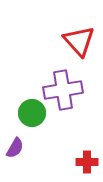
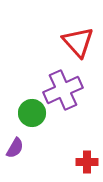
red triangle: moved 1 px left, 1 px down
purple cross: rotated 15 degrees counterclockwise
